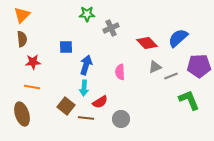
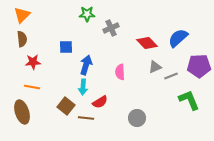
cyan arrow: moved 1 px left, 1 px up
brown ellipse: moved 2 px up
gray circle: moved 16 px right, 1 px up
